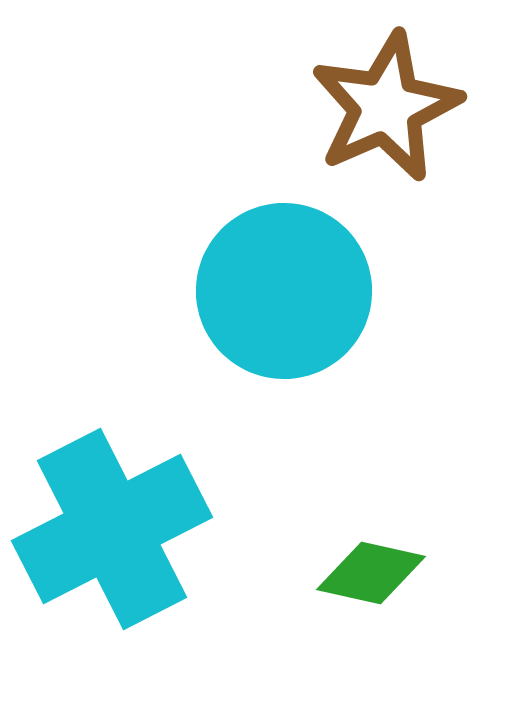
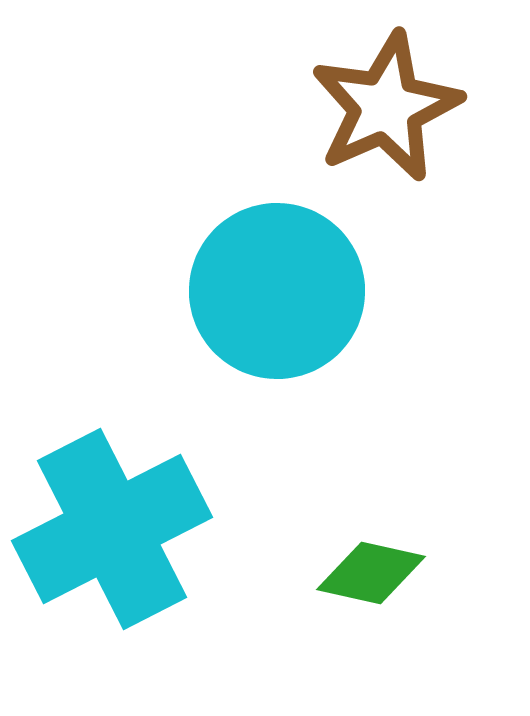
cyan circle: moved 7 px left
